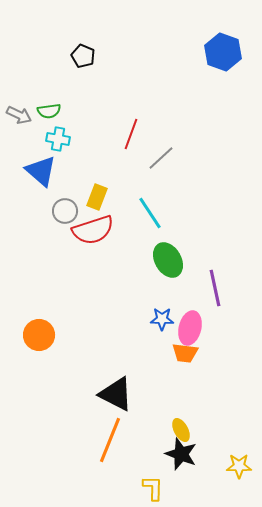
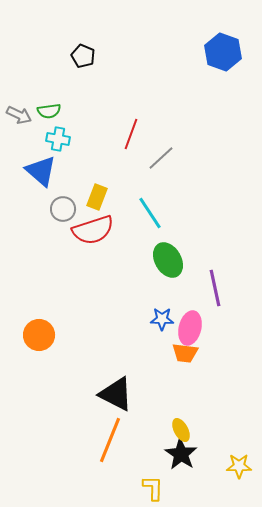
gray circle: moved 2 px left, 2 px up
black star: rotated 12 degrees clockwise
